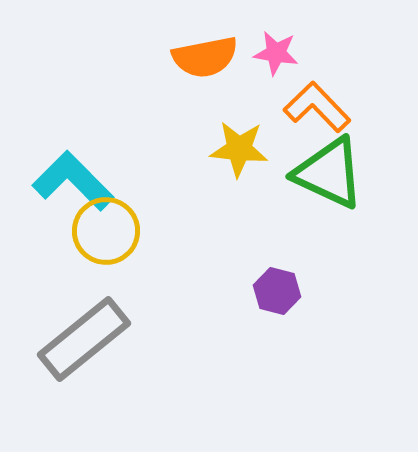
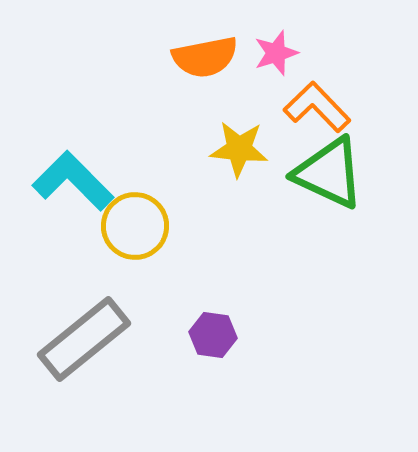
pink star: rotated 27 degrees counterclockwise
yellow circle: moved 29 px right, 5 px up
purple hexagon: moved 64 px left, 44 px down; rotated 6 degrees counterclockwise
